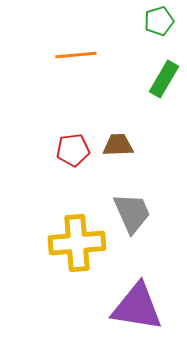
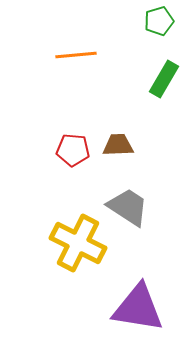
red pentagon: rotated 12 degrees clockwise
gray trapezoid: moved 4 px left, 6 px up; rotated 33 degrees counterclockwise
yellow cross: moved 1 px right; rotated 32 degrees clockwise
purple triangle: moved 1 px right, 1 px down
